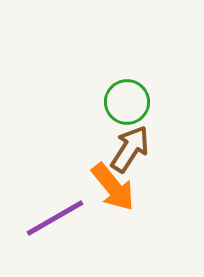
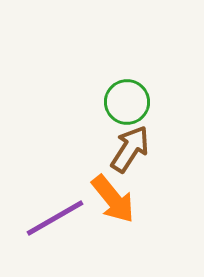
orange arrow: moved 12 px down
